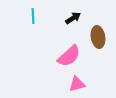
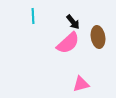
black arrow: moved 4 px down; rotated 84 degrees clockwise
pink semicircle: moved 1 px left, 13 px up
pink triangle: moved 4 px right
